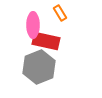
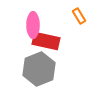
orange rectangle: moved 19 px right, 3 px down
gray hexagon: moved 2 px down
